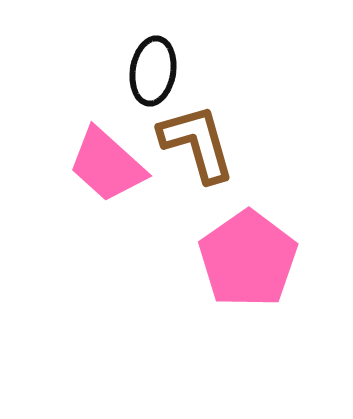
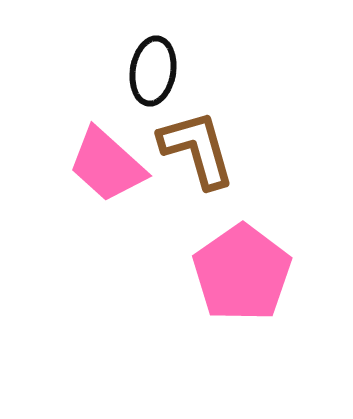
brown L-shape: moved 6 px down
pink pentagon: moved 6 px left, 14 px down
